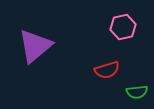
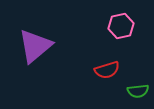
pink hexagon: moved 2 px left, 1 px up
green semicircle: moved 1 px right, 1 px up
